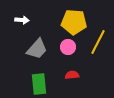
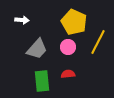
yellow pentagon: rotated 20 degrees clockwise
red semicircle: moved 4 px left, 1 px up
green rectangle: moved 3 px right, 3 px up
